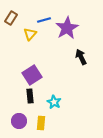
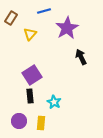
blue line: moved 9 px up
